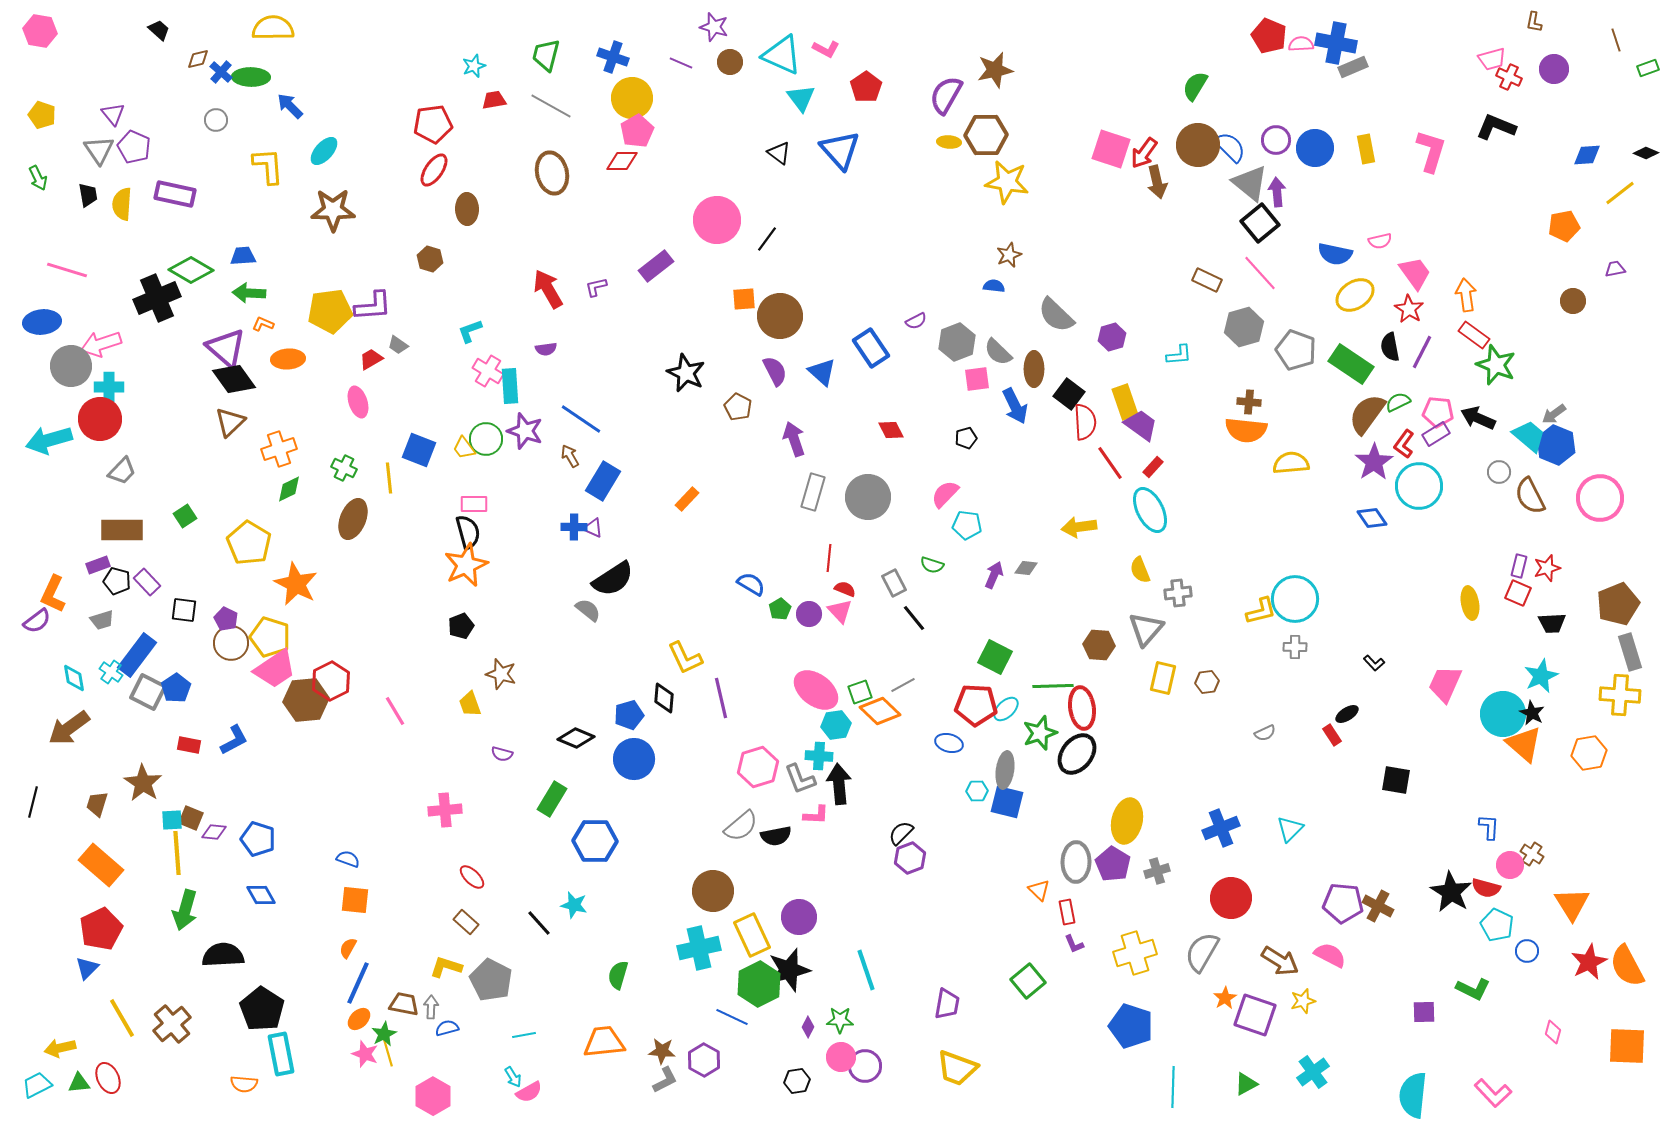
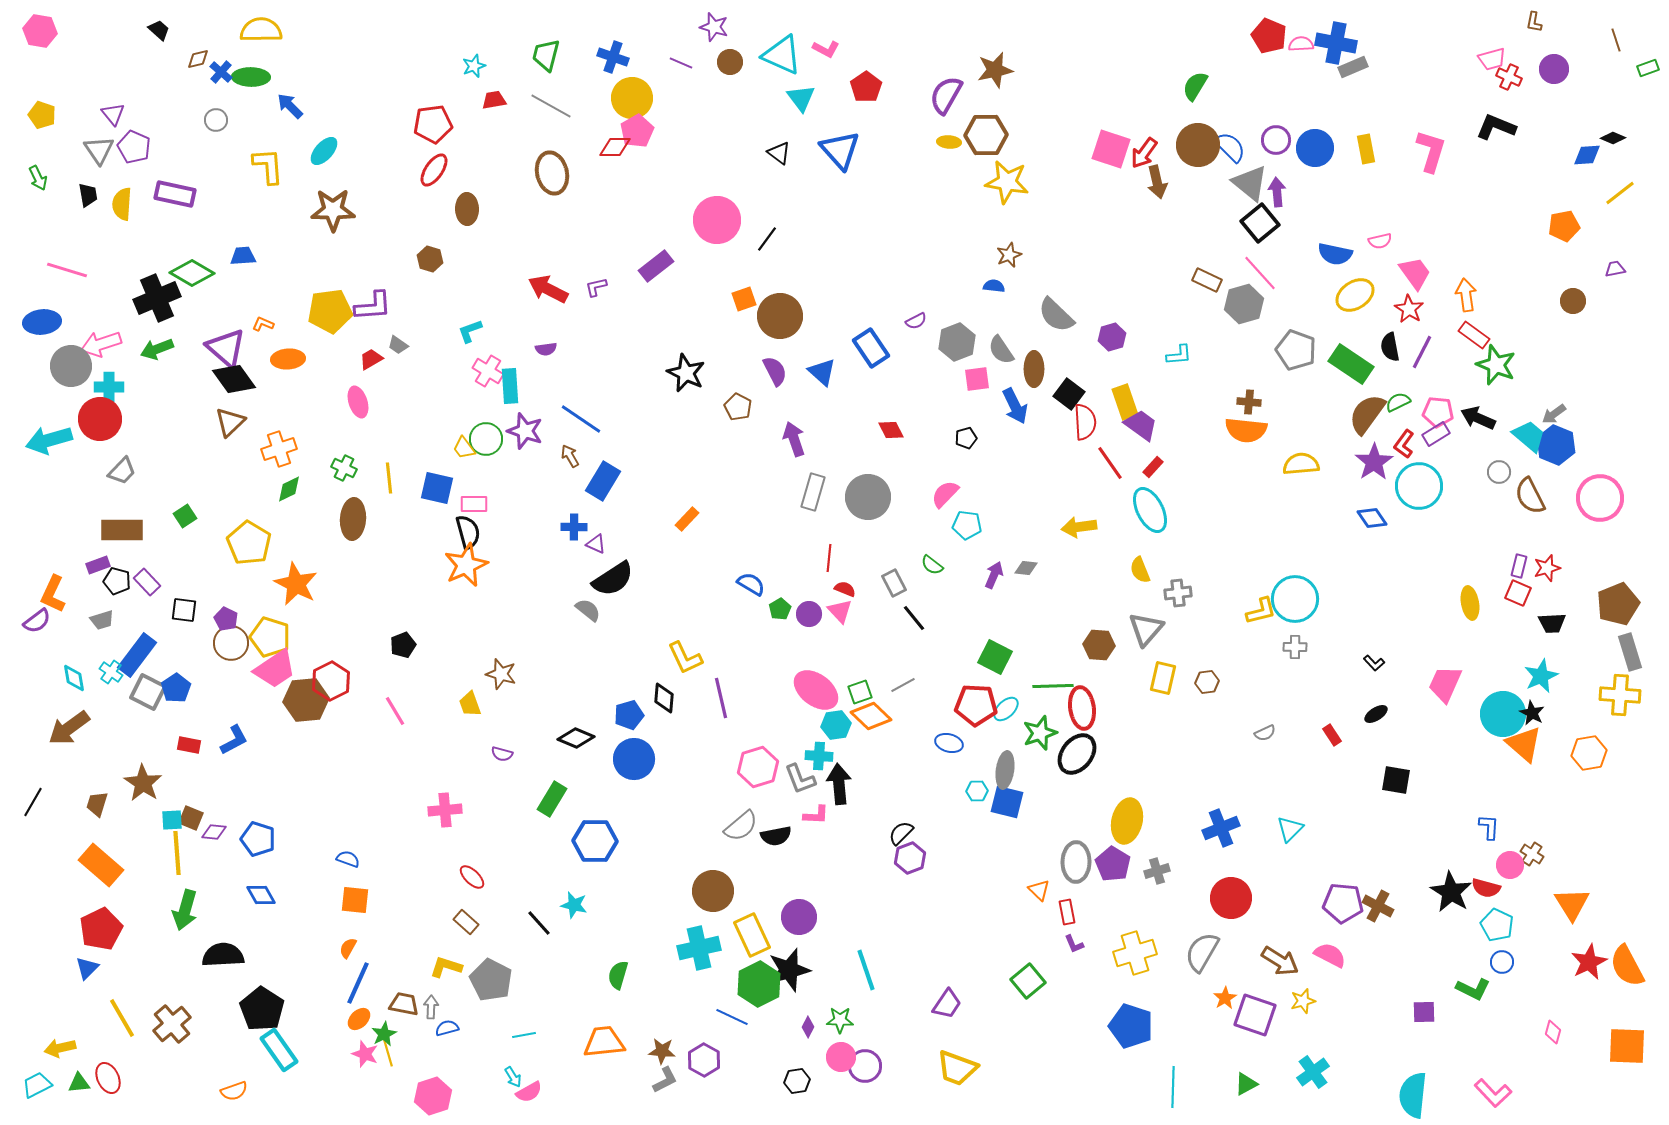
yellow semicircle at (273, 28): moved 12 px left, 2 px down
black diamond at (1646, 153): moved 33 px left, 15 px up
red diamond at (622, 161): moved 7 px left, 14 px up
green diamond at (191, 270): moved 1 px right, 3 px down
red arrow at (548, 289): rotated 33 degrees counterclockwise
green arrow at (249, 293): moved 92 px left, 56 px down; rotated 24 degrees counterclockwise
orange square at (744, 299): rotated 15 degrees counterclockwise
gray hexagon at (1244, 327): moved 23 px up
gray semicircle at (998, 352): moved 3 px right, 2 px up; rotated 12 degrees clockwise
blue square at (419, 450): moved 18 px right, 38 px down; rotated 8 degrees counterclockwise
yellow semicircle at (1291, 463): moved 10 px right, 1 px down
orange rectangle at (687, 499): moved 20 px down
brown ellipse at (353, 519): rotated 18 degrees counterclockwise
purple triangle at (593, 528): moved 3 px right, 16 px down
green semicircle at (932, 565): rotated 20 degrees clockwise
black pentagon at (461, 626): moved 58 px left, 19 px down
orange diamond at (880, 711): moved 9 px left, 5 px down
black ellipse at (1347, 714): moved 29 px right
black line at (33, 802): rotated 16 degrees clockwise
blue circle at (1527, 951): moved 25 px left, 11 px down
purple trapezoid at (947, 1004): rotated 24 degrees clockwise
cyan rectangle at (281, 1054): moved 2 px left, 4 px up; rotated 24 degrees counterclockwise
orange semicircle at (244, 1084): moved 10 px left, 7 px down; rotated 24 degrees counterclockwise
pink hexagon at (433, 1096): rotated 12 degrees clockwise
